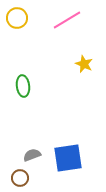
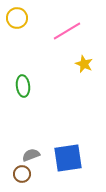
pink line: moved 11 px down
gray semicircle: moved 1 px left
brown circle: moved 2 px right, 4 px up
